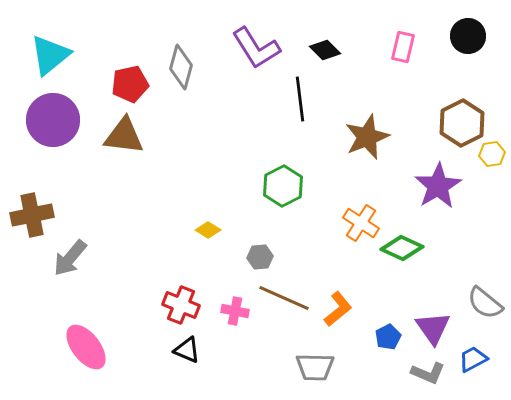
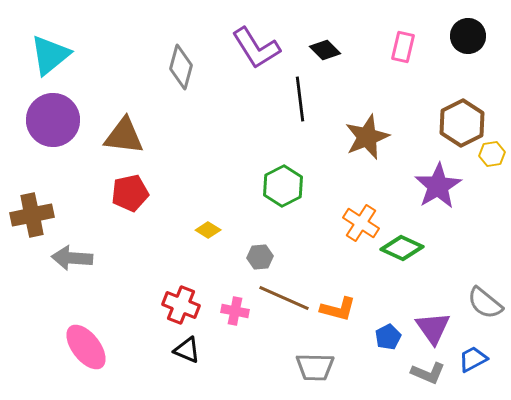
red pentagon: moved 109 px down
gray arrow: moved 2 px right; rotated 54 degrees clockwise
orange L-shape: rotated 54 degrees clockwise
